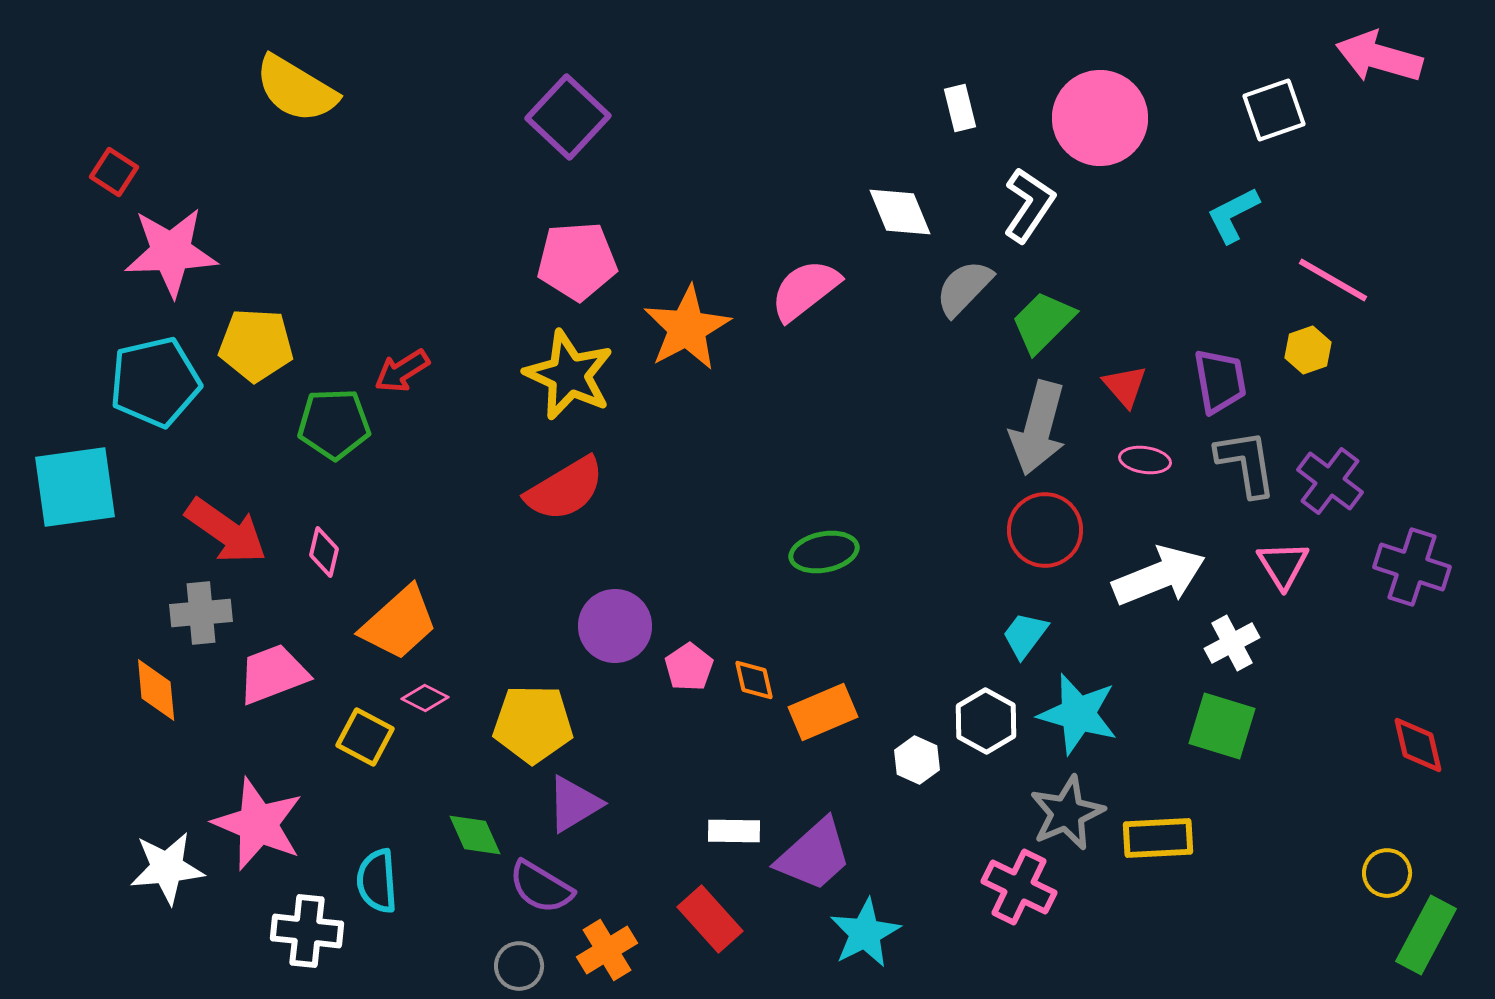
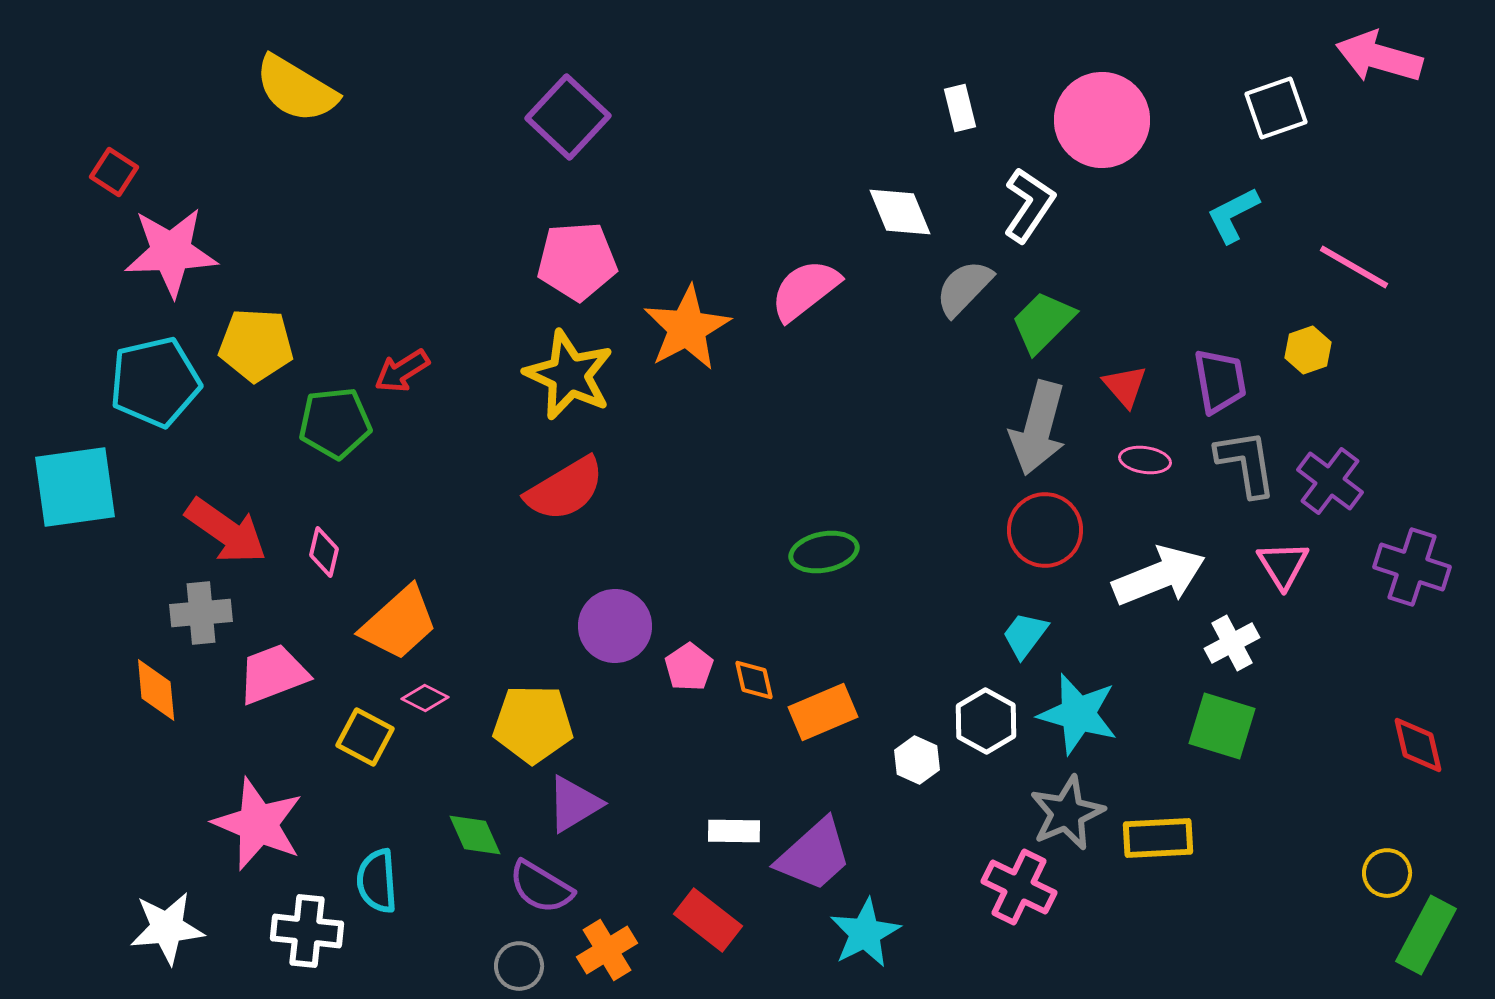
white square at (1274, 110): moved 2 px right, 2 px up
pink circle at (1100, 118): moved 2 px right, 2 px down
pink line at (1333, 280): moved 21 px right, 13 px up
green pentagon at (334, 424): moved 1 px right, 1 px up; rotated 4 degrees counterclockwise
white star at (167, 868): moved 60 px down
red rectangle at (710, 919): moved 2 px left, 1 px down; rotated 10 degrees counterclockwise
